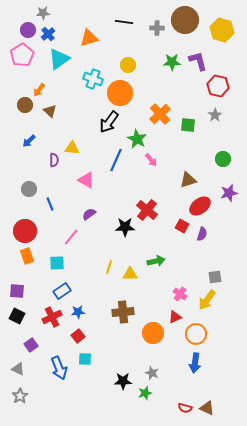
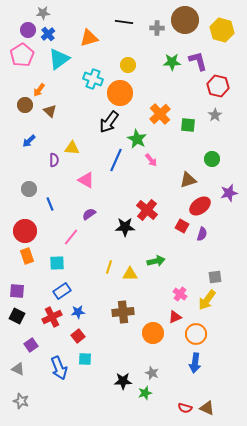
green circle at (223, 159): moved 11 px left
gray star at (20, 396): moved 1 px right, 5 px down; rotated 21 degrees counterclockwise
